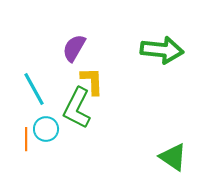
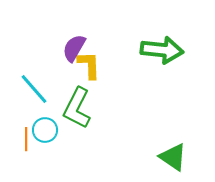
yellow L-shape: moved 3 px left, 16 px up
cyan line: rotated 12 degrees counterclockwise
cyan circle: moved 1 px left, 1 px down
